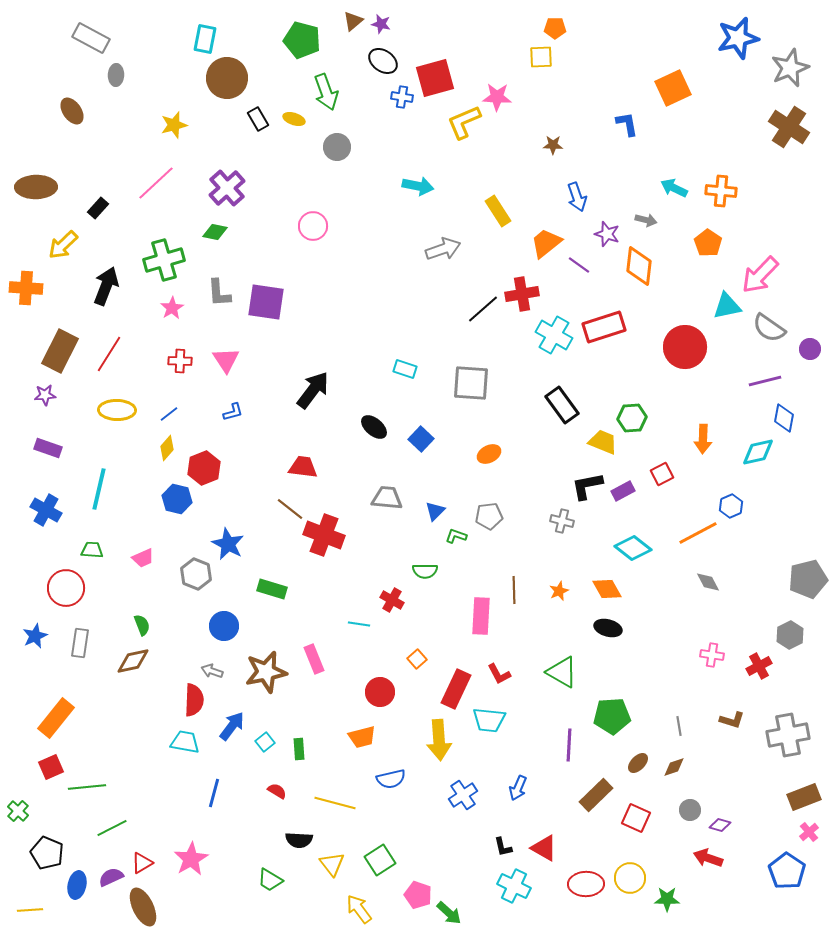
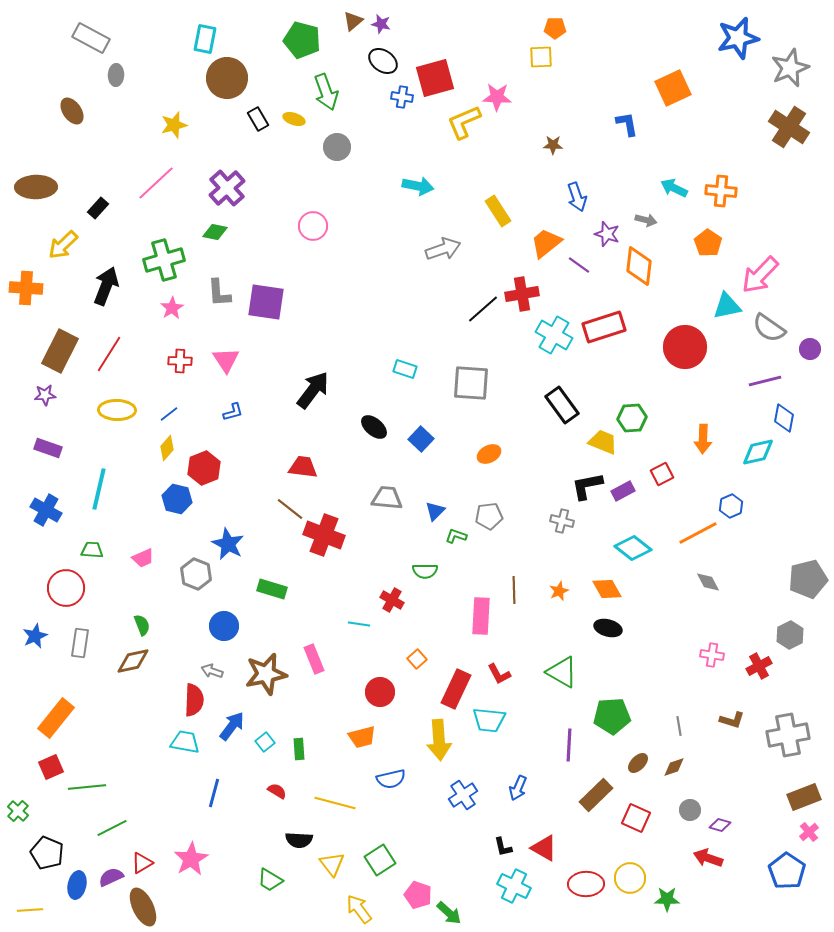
brown star at (266, 672): moved 2 px down
